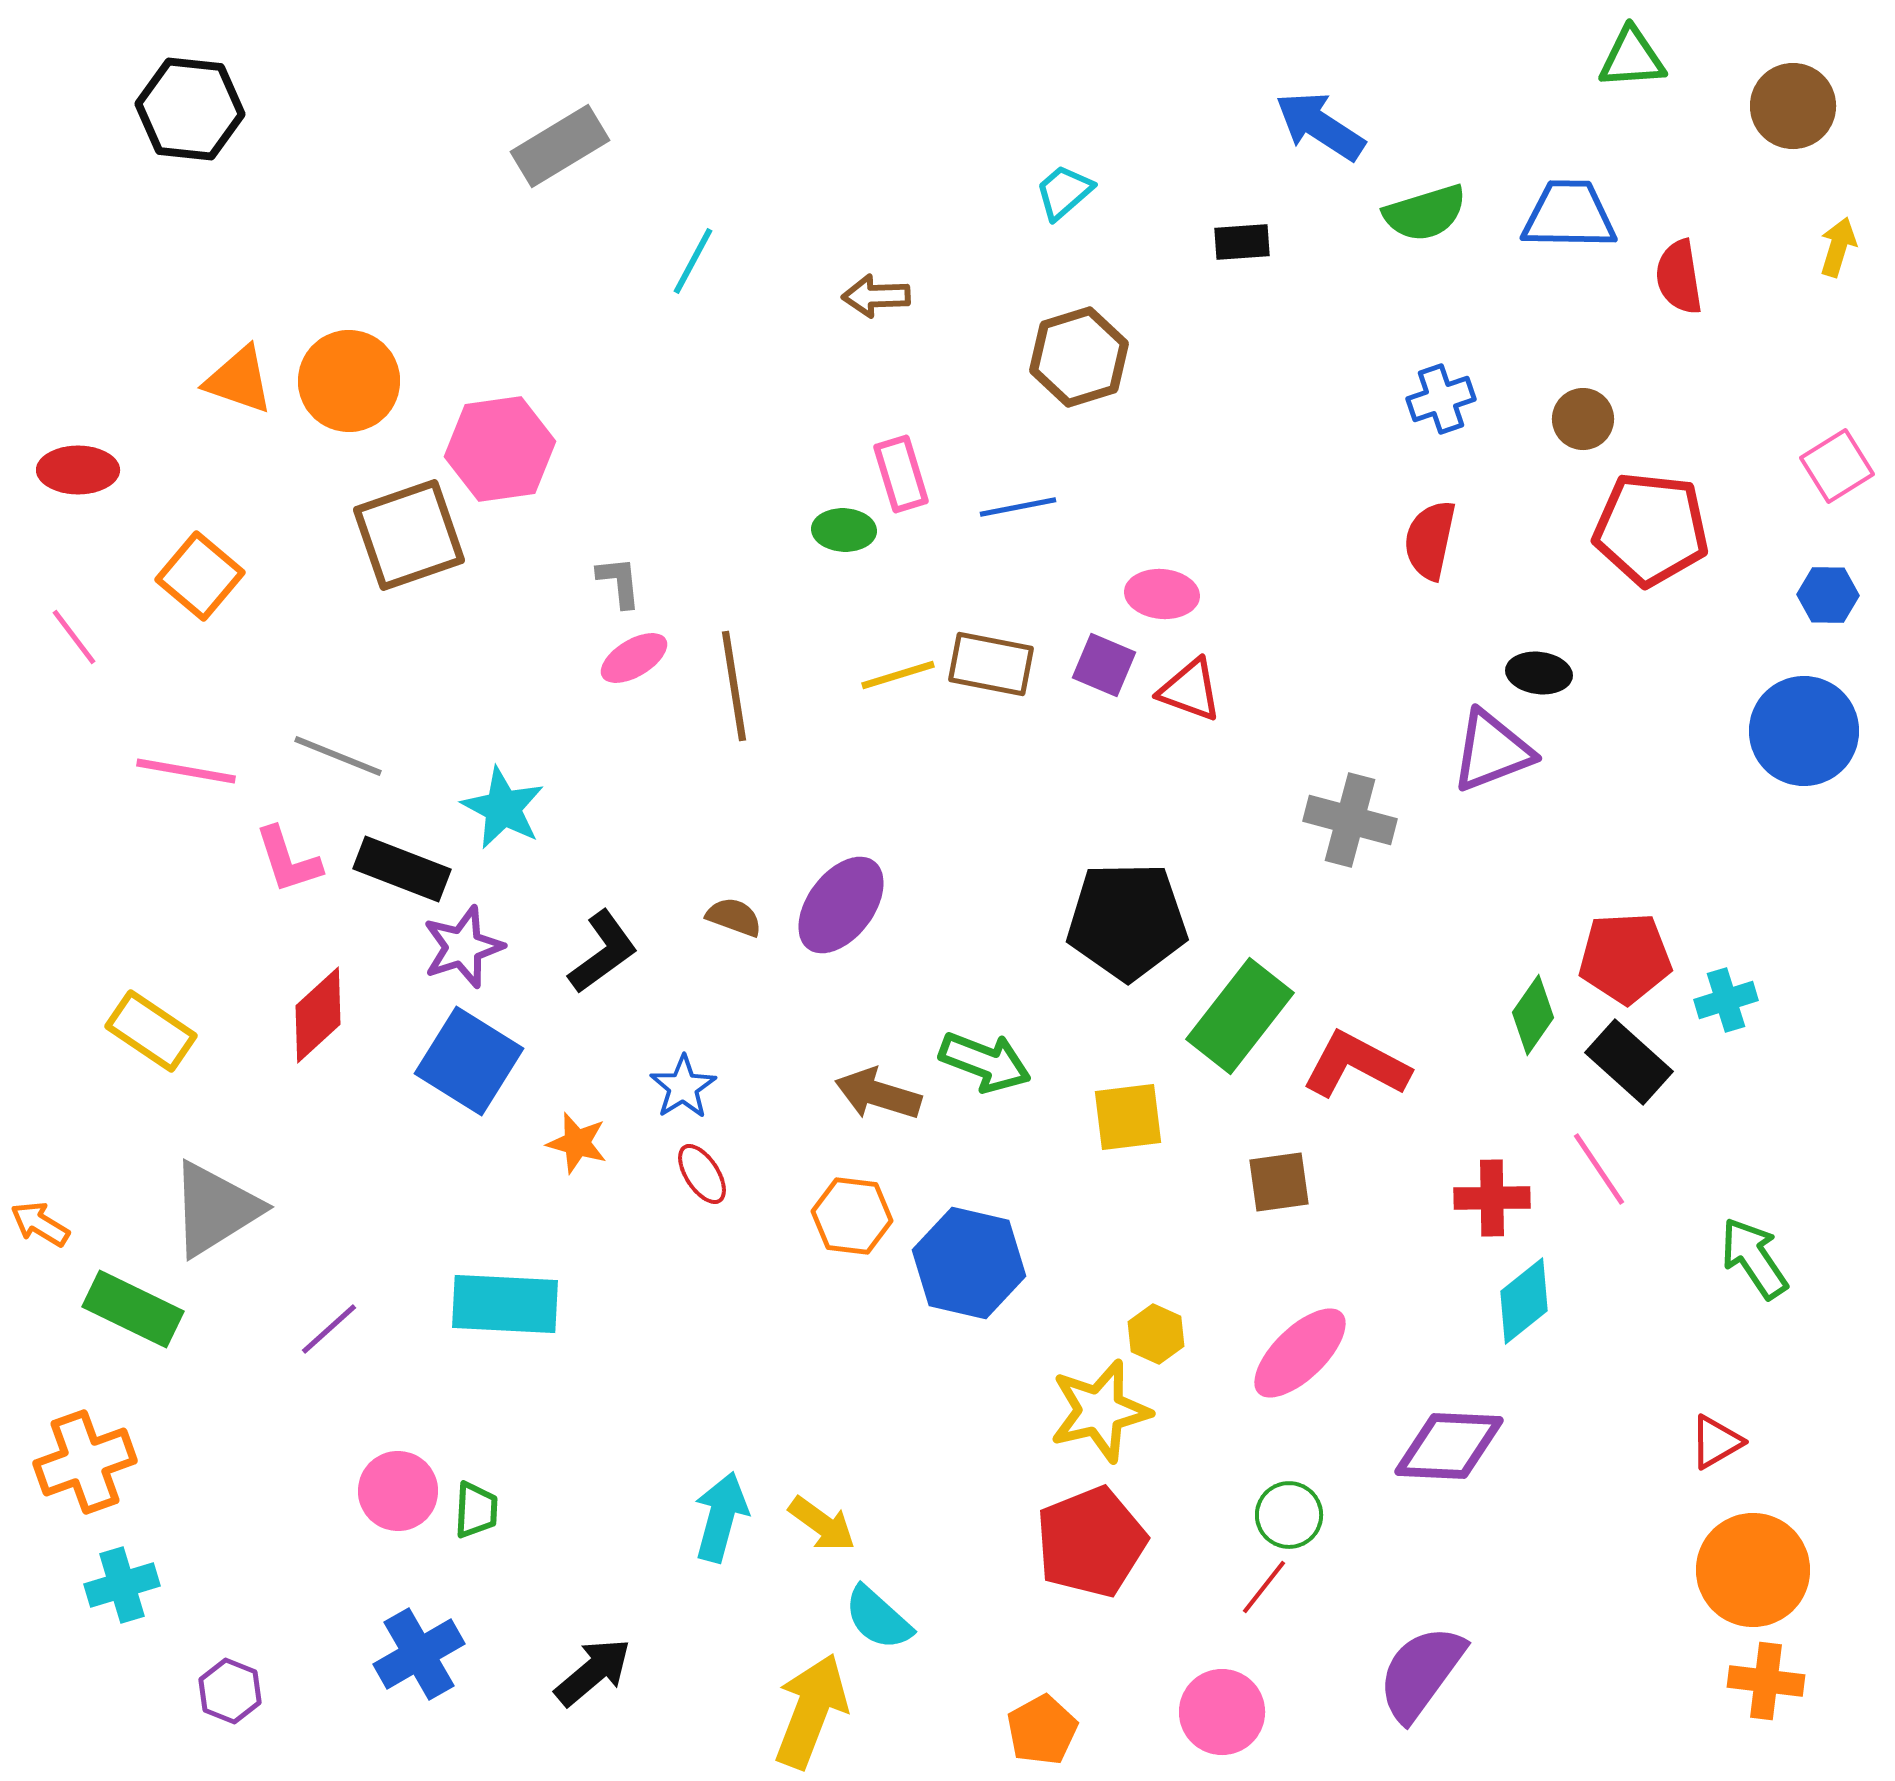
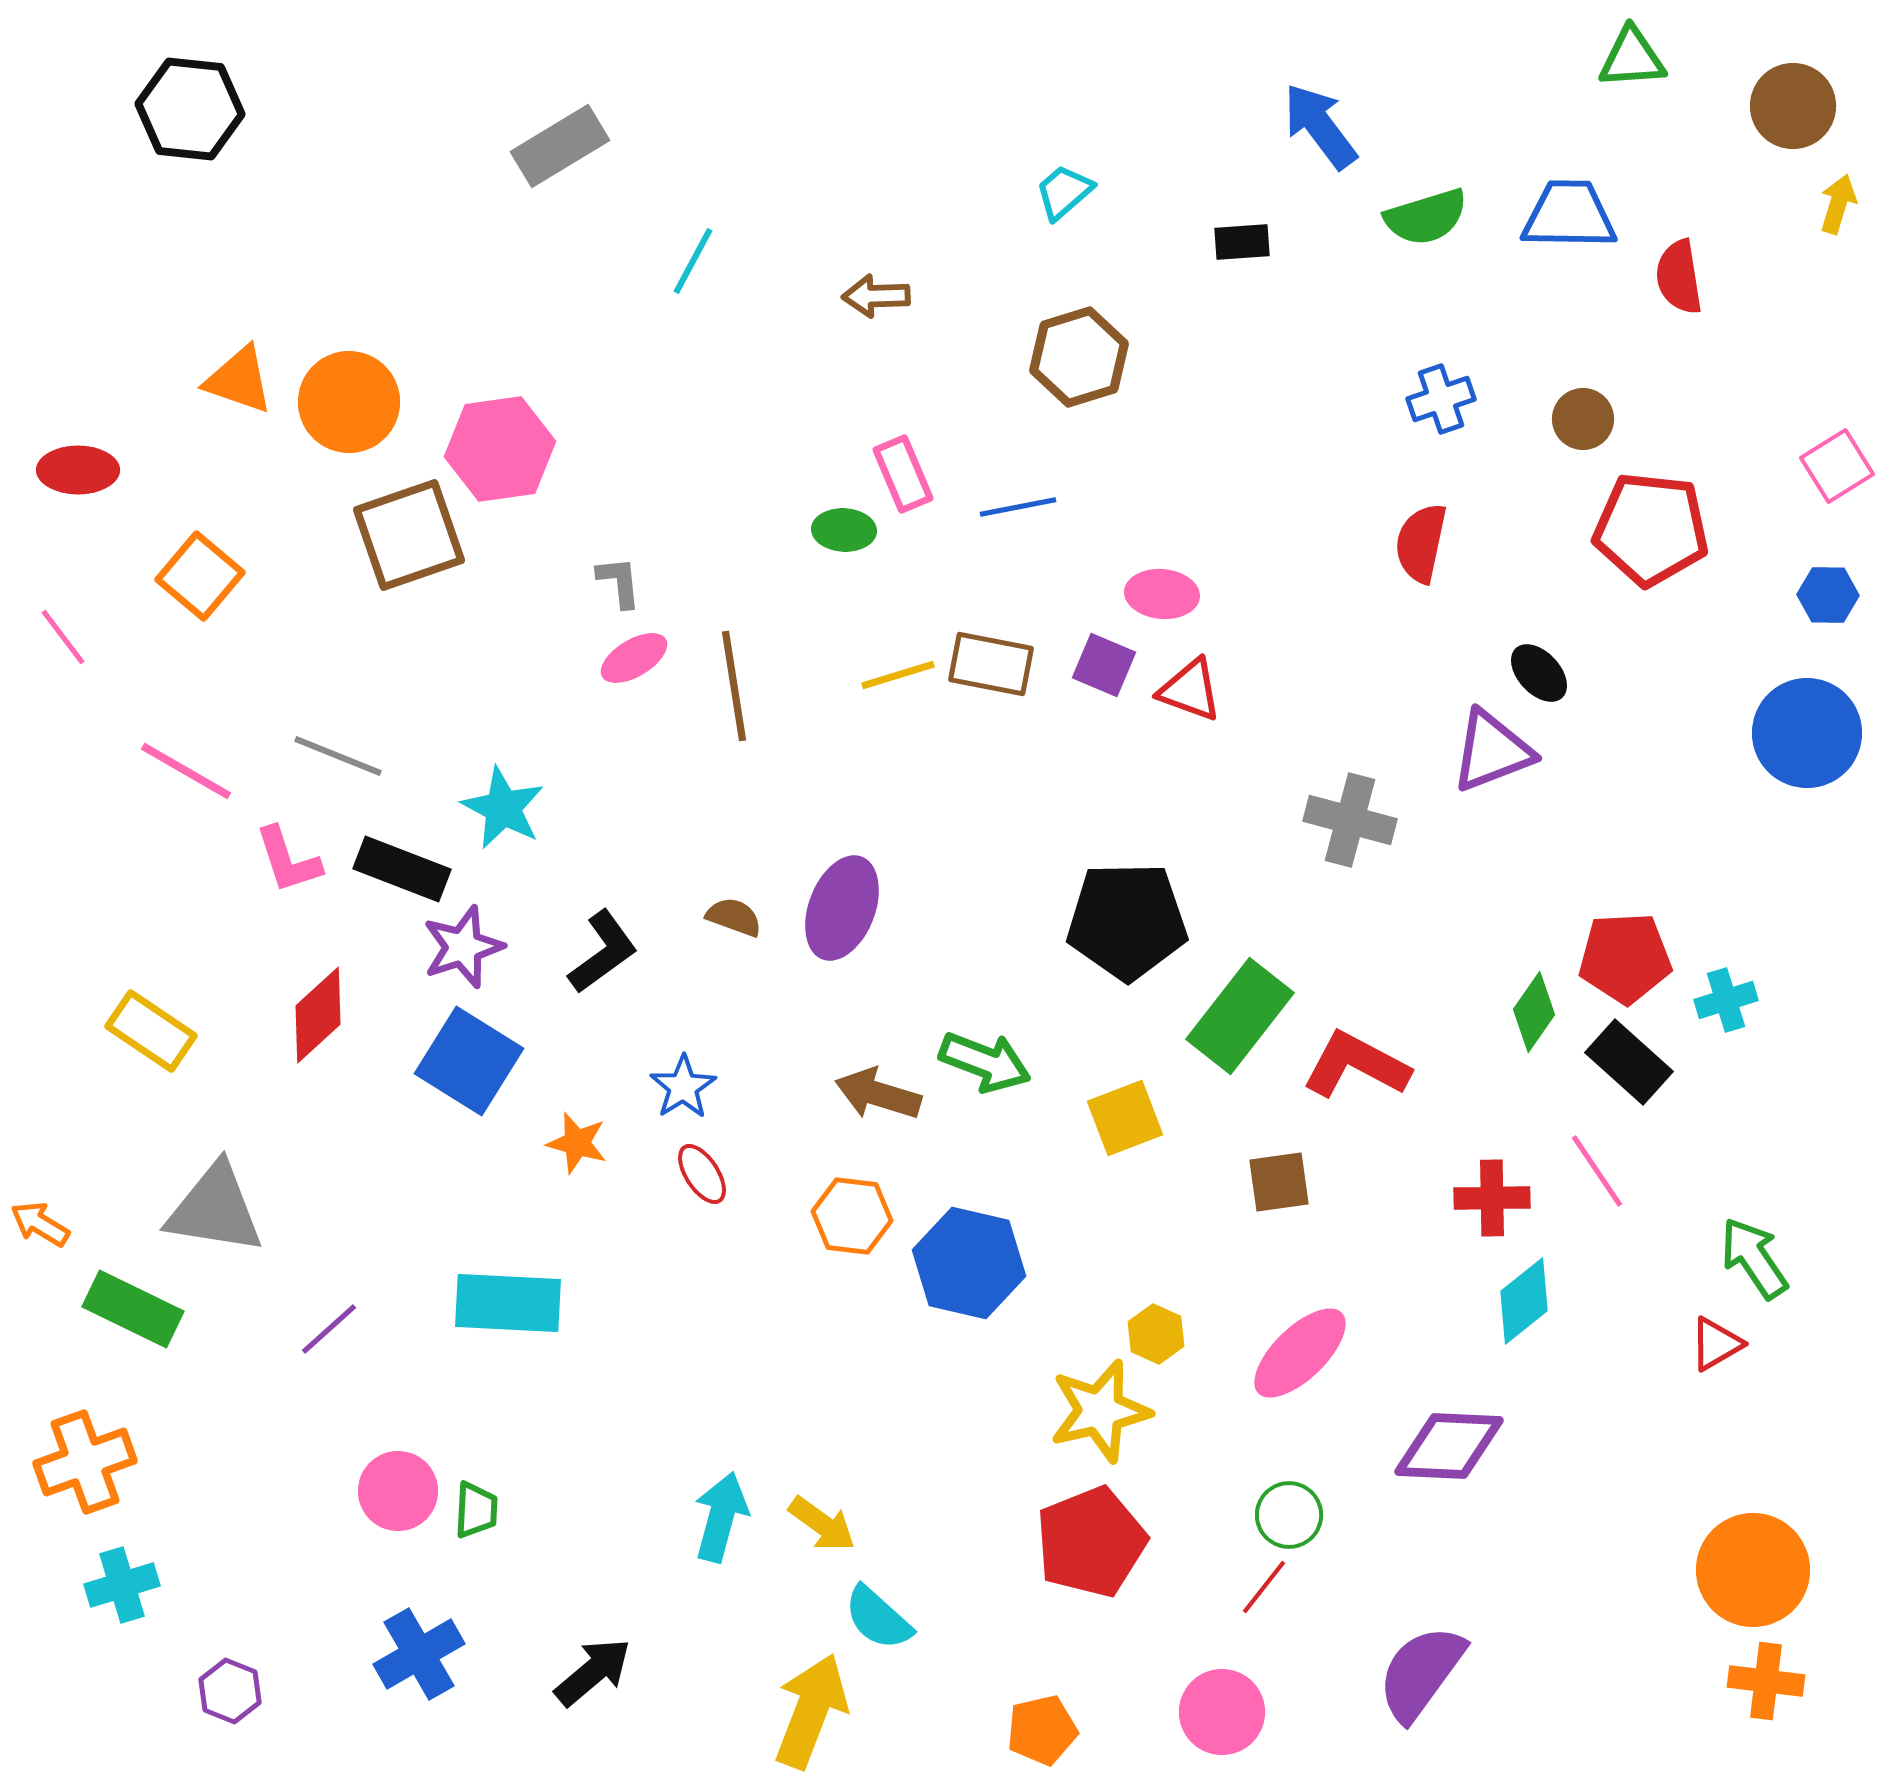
blue arrow at (1320, 126): rotated 20 degrees clockwise
green semicircle at (1425, 213): moved 1 px right, 4 px down
yellow arrow at (1838, 247): moved 43 px up
orange circle at (349, 381): moved 21 px down
pink rectangle at (901, 474): moved 2 px right; rotated 6 degrees counterclockwise
red semicircle at (1430, 540): moved 9 px left, 3 px down
pink line at (74, 637): moved 11 px left
black ellipse at (1539, 673): rotated 40 degrees clockwise
blue circle at (1804, 731): moved 3 px right, 2 px down
pink line at (186, 771): rotated 20 degrees clockwise
purple ellipse at (841, 905): moved 1 px right, 3 px down; rotated 16 degrees counterclockwise
green diamond at (1533, 1015): moved 1 px right, 3 px up
yellow square at (1128, 1117): moved 3 px left, 1 px down; rotated 14 degrees counterclockwise
pink line at (1599, 1169): moved 2 px left, 2 px down
gray triangle at (215, 1209): rotated 41 degrees clockwise
cyan rectangle at (505, 1304): moved 3 px right, 1 px up
red triangle at (1716, 1442): moved 98 px up
orange pentagon at (1042, 1730): rotated 16 degrees clockwise
